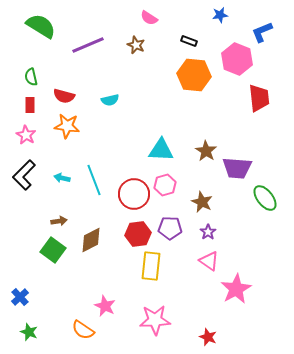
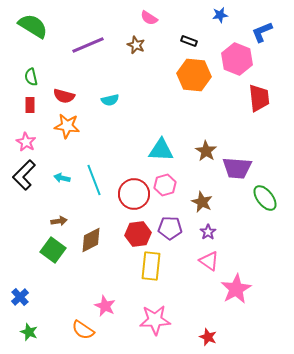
green semicircle at (41, 26): moved 8 px left
pink star at (26, 135): moved 7 px down
